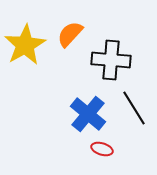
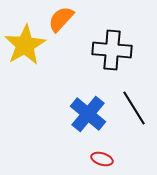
orange semicircle: moved 9 px left, 15 px up
black cross: moved 1 px right, 10 px up
red ellipse: moved 10 px down
